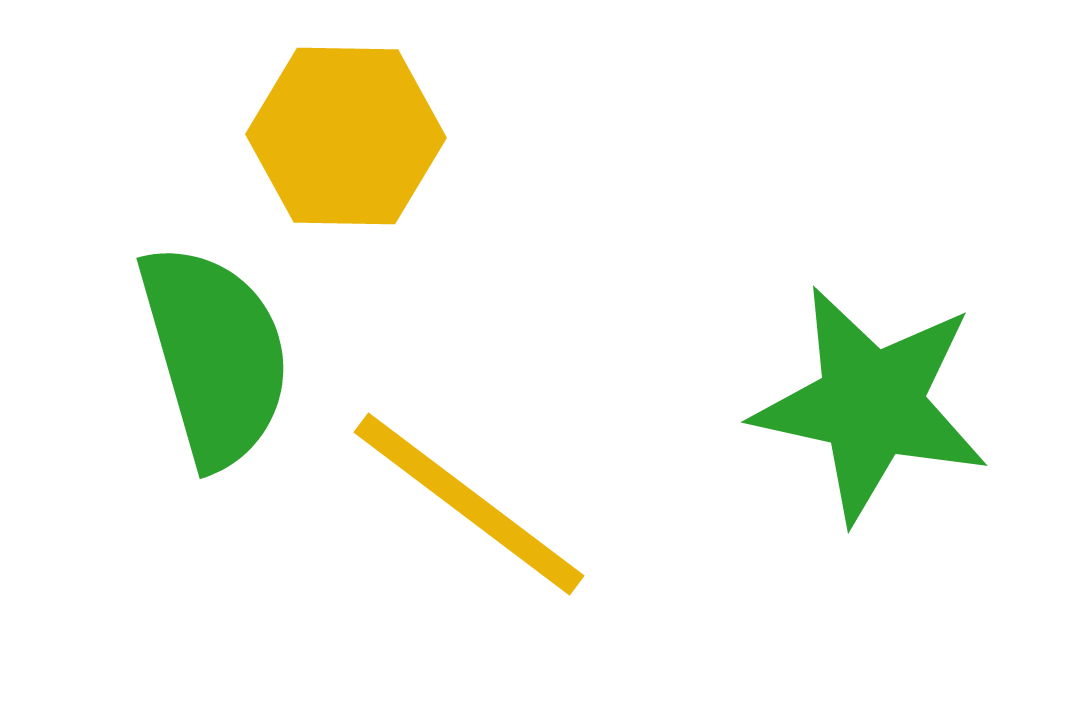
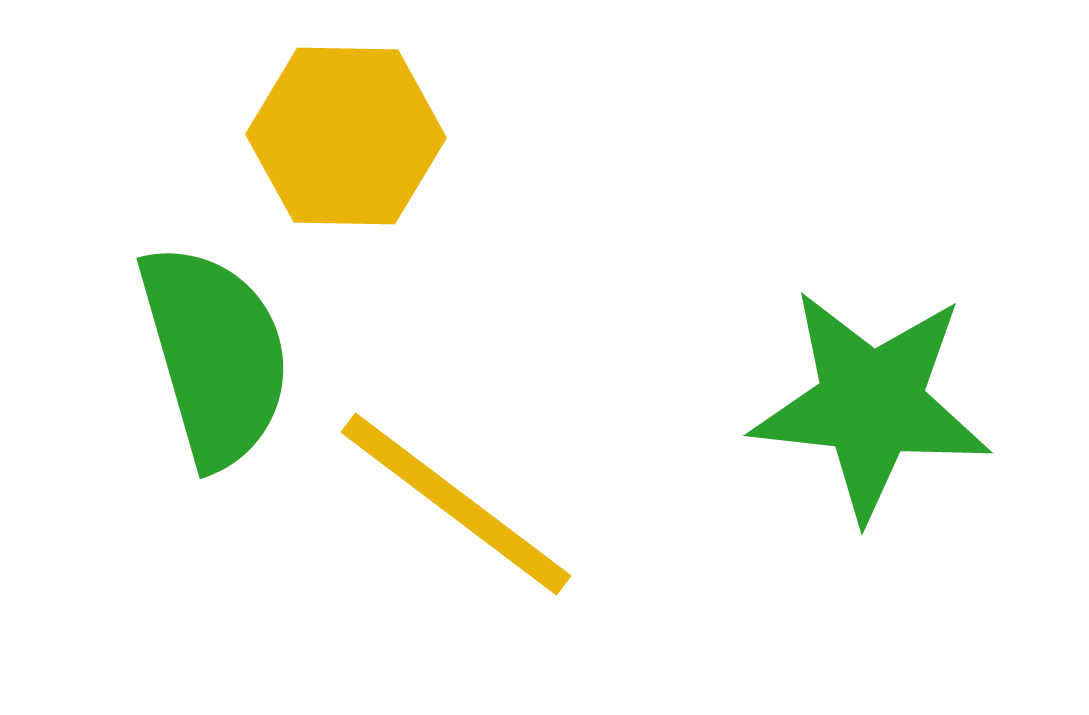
green star: rotated 6 degrees counterclockwise
yellow line: moved 13 px left
